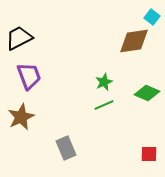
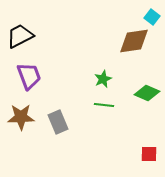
black trapezoid: moved 1 px right, 2 px up
green star: moved 1 px left, 3 px up
green line: rotated 30 degrees clockwise
brown star: rotated 24 degrees clockwise
gray rectangle: moved 8 px left, 26 px up
